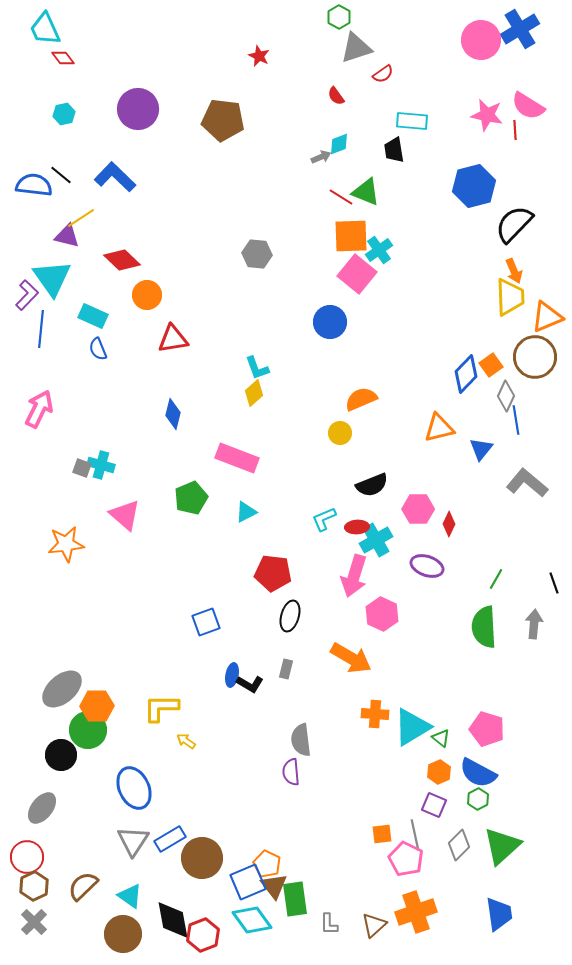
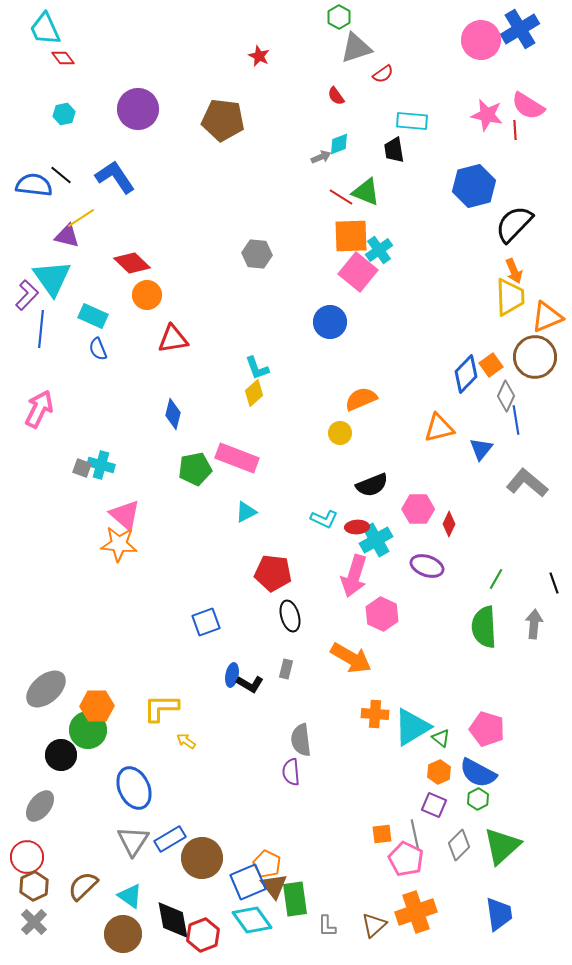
blue L-shape at (115, 177): rotated 12 degrees clockwise
red diamond at (122, 260): moved 10 px right, 3 px down
pink square at (357, 274): moved 1 px right, 2 px up
green pentagon at (191, 498): moved 4 px right, 29 px up; rotated 12 degrees clockwise
cyan L-shape at (324, 519): rotated 132 degrees counterclockwise
orange star at (66, 544): moved 53 px right; rotated 12 degrees clockwise
black ellipse at (290, 616): rotated 32 degrees counterclockwise
gray ellipse at (62, 689): moved 16 px left
gray ellipse at (42, 808): moved 2 px left, 2 px up
gray L-shape at (329, 924): moved 2 px left, 2 px down
